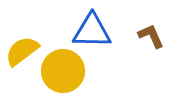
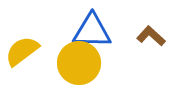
brown L-shape: rotated 24 degrees counterclockwise
yellow circle: moved 16 px right, 8 px up
